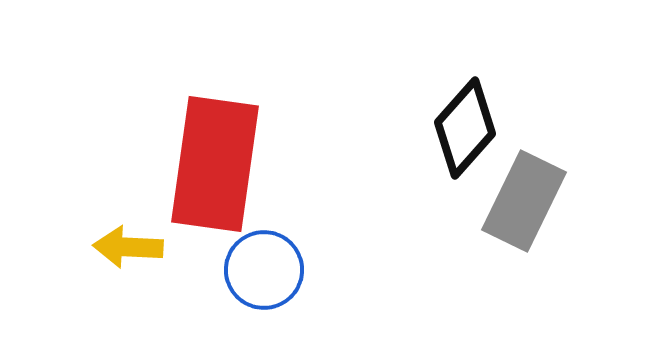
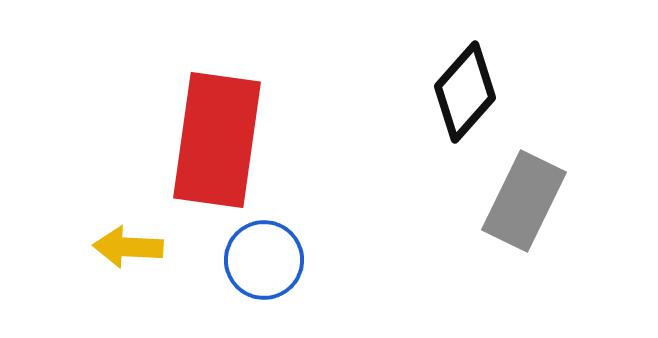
black diamond: moved 36 px up
red rectangle: moved 2 px right, 24 px up
blue circle: moved 10 px up
